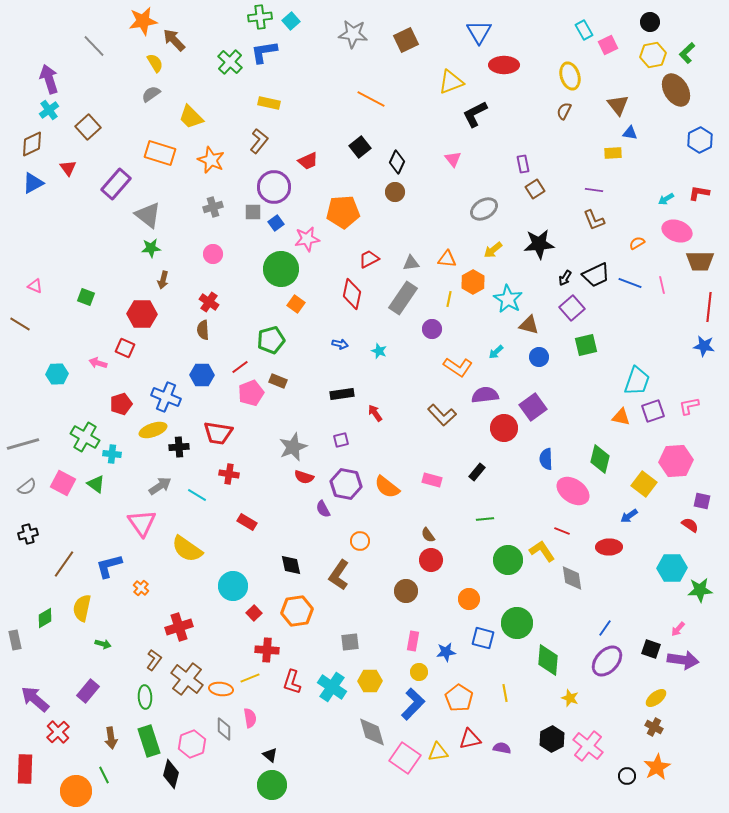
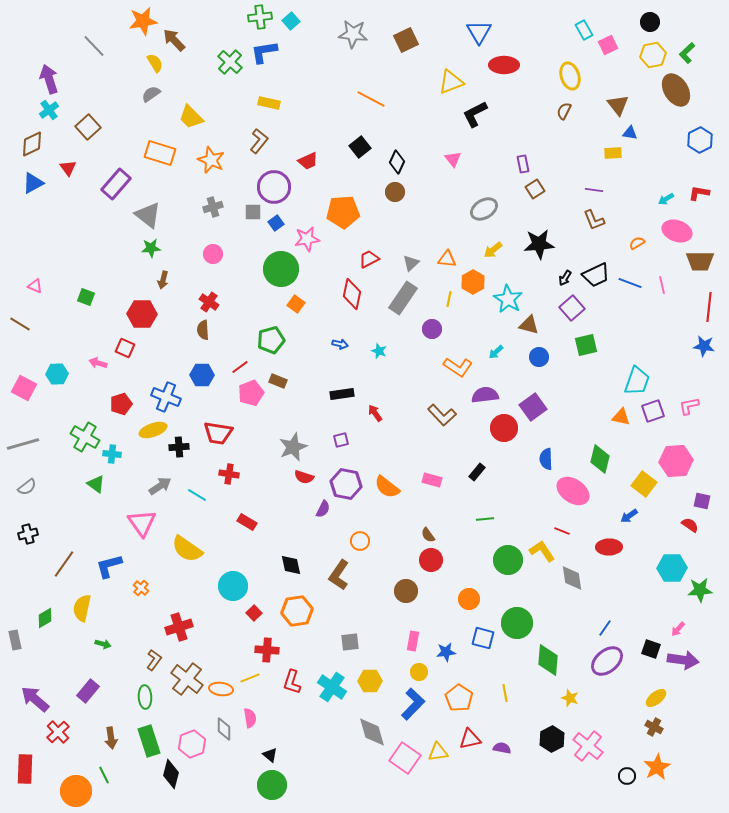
gray triangle at (411, 263): rotated 36 degrees counterclockwise
pink square at (63, 483): moved 39 px left, 95 px up
purple semicircle at (323, 509): rotated 126 degrees counterclockwise
purple ellipse at (607, 661): rotated 8 degrees clockwise
